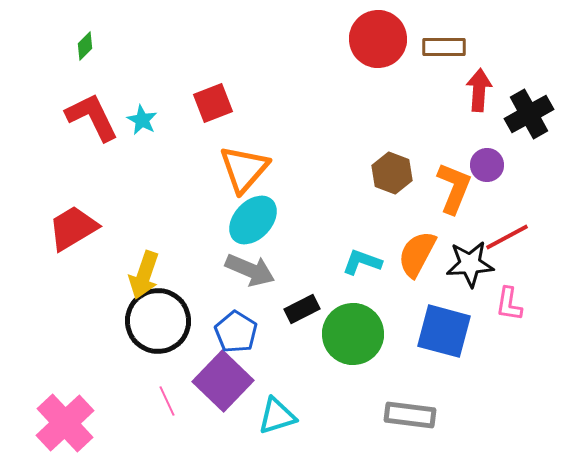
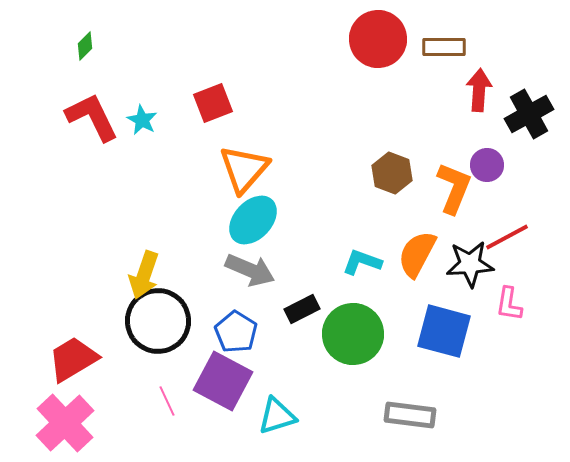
red trapezoid: moved 131 px down
purple square: rotated 16 degrees counterclockwise
